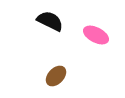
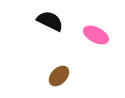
brown ellipse: moved 3 px right
